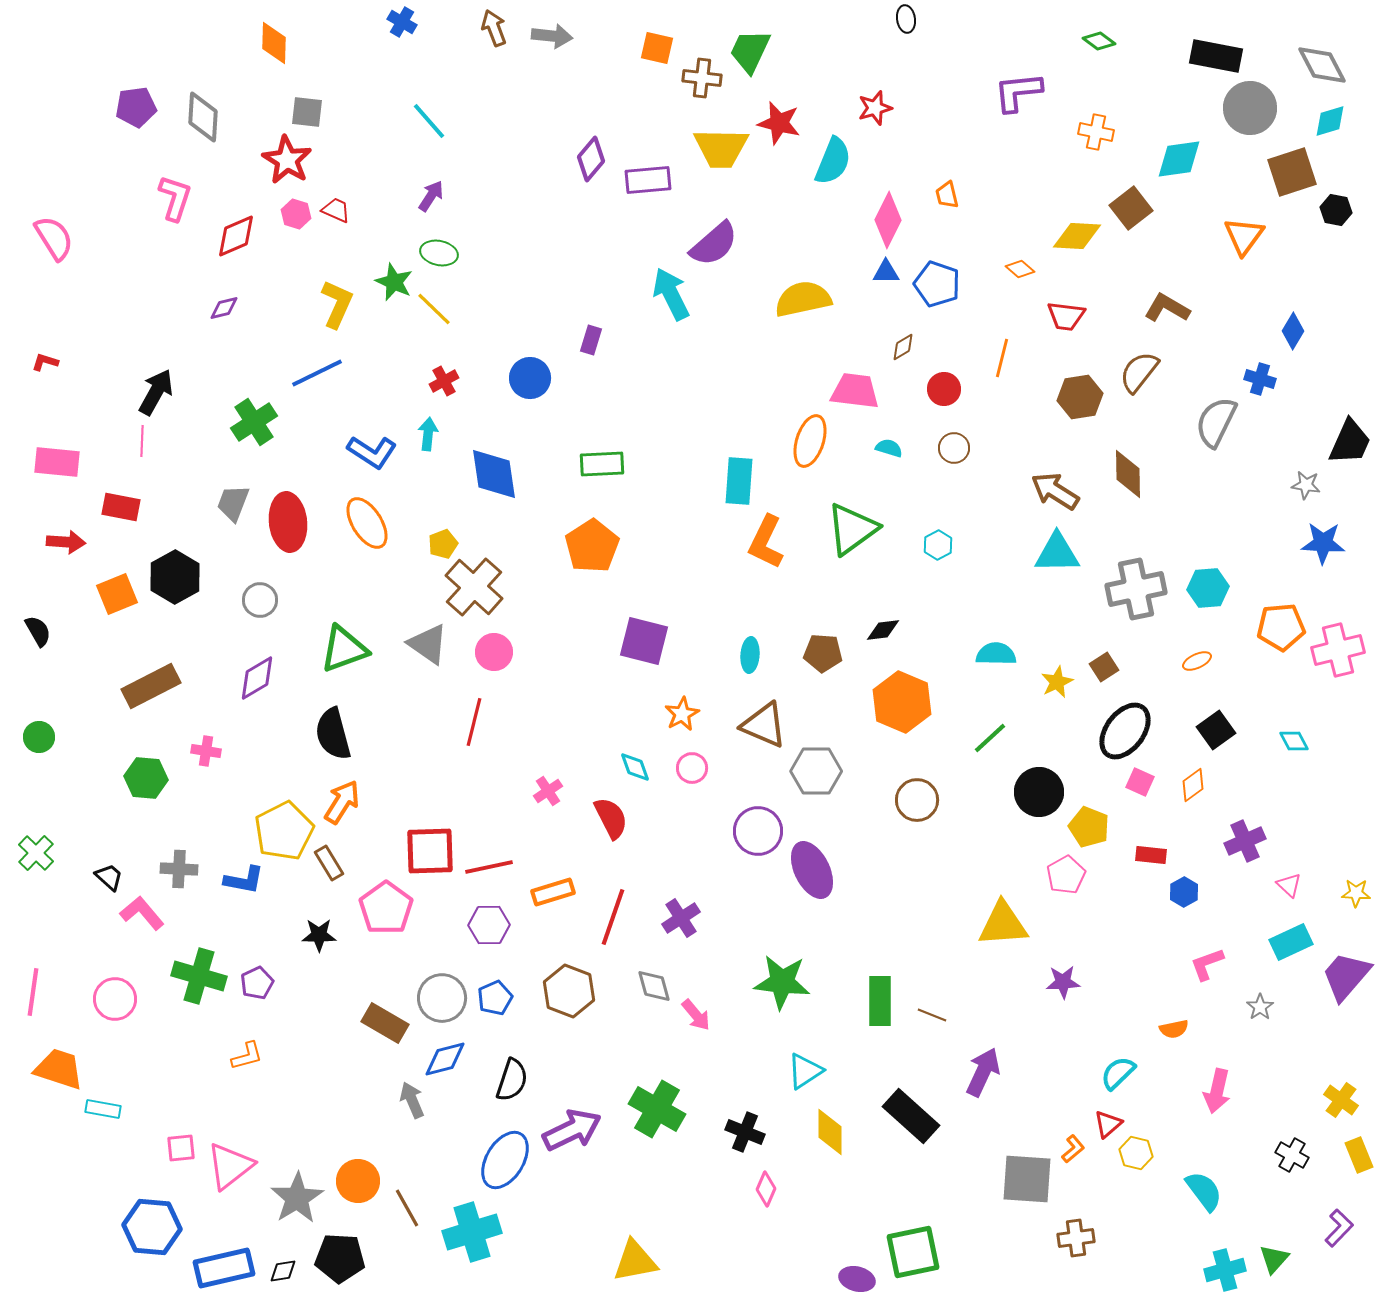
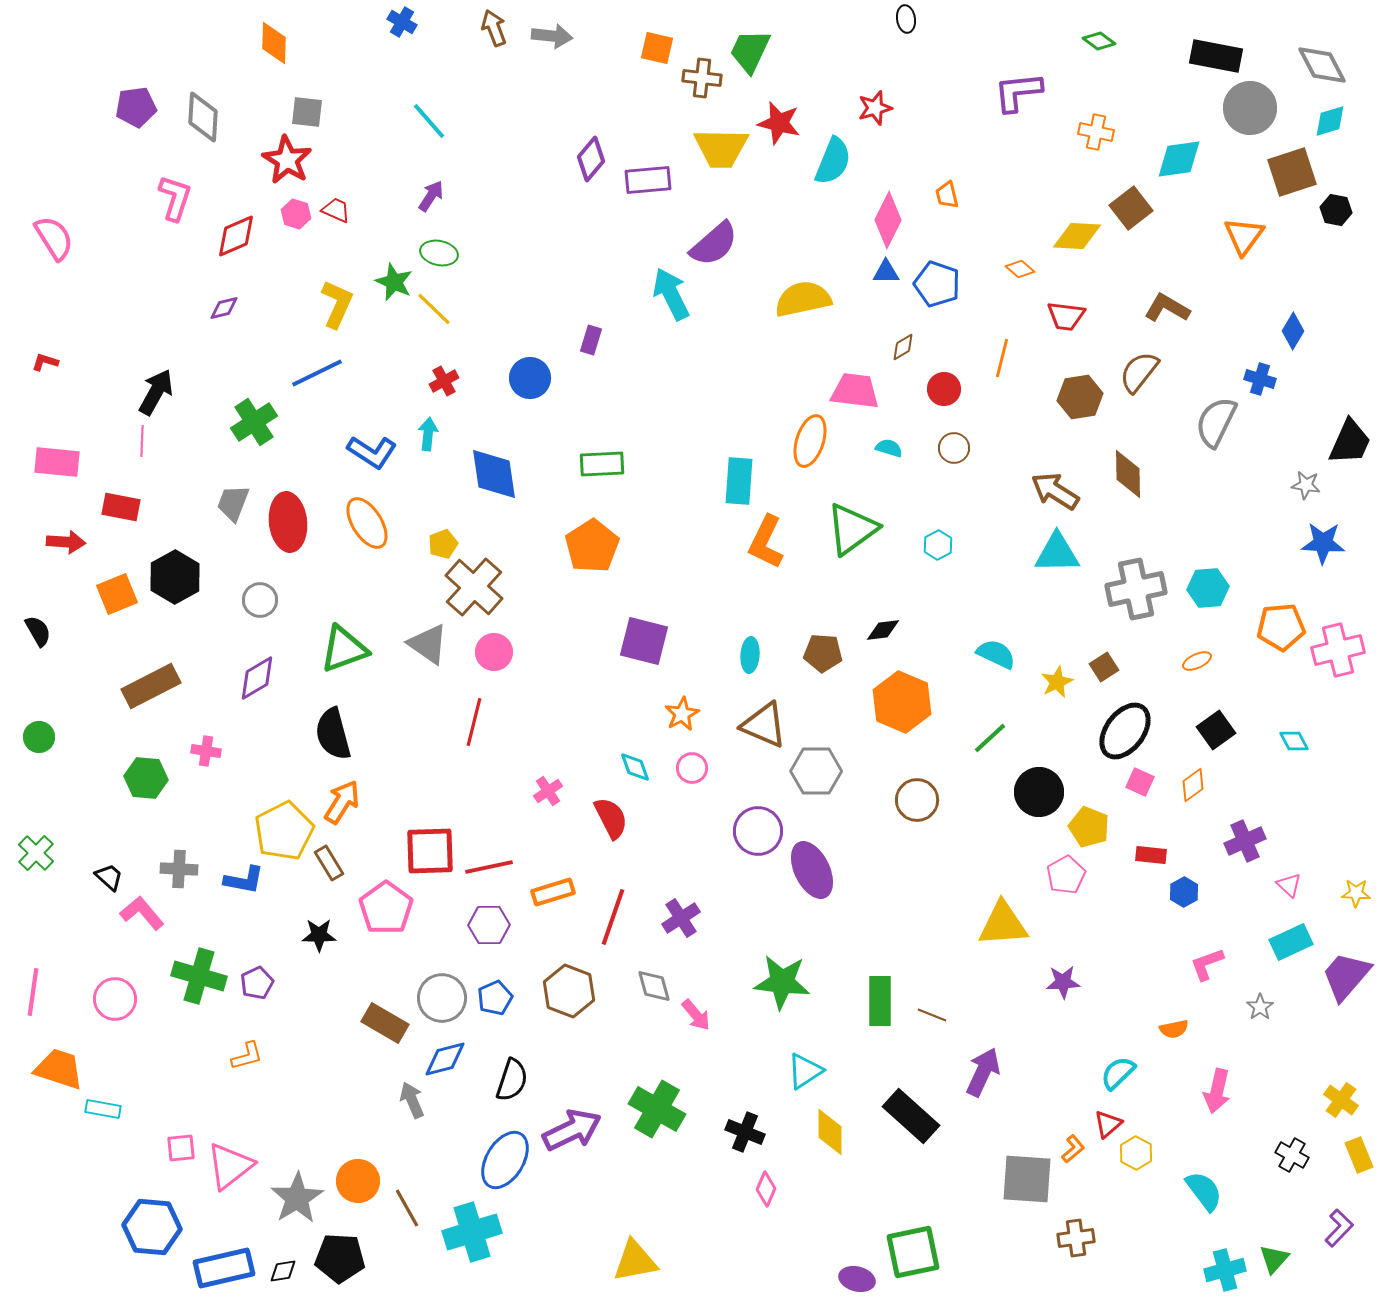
cyan semicircle at (996, 654): rotated 24 degrees clockwise
yellow hexagon at (1136, 1153): rotated 16 degrees clockwise
